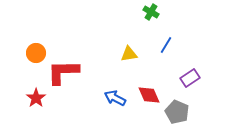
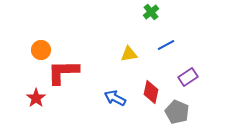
green cross: rotated 21 degrees clockwise
blue line: rotated 30 degrees clockwise
orange circle: moved 5 px right, 3 px up
purple rectangle: moved 2 px left, 1 px up
red diamond: moved 2 px right, 3 px up; rotated 35 degrees clockwise
